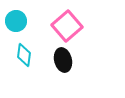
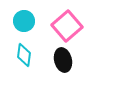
cyan circle: moved 8 px right
